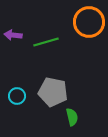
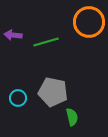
cyan circle: moved 1 px right, 2 px down
